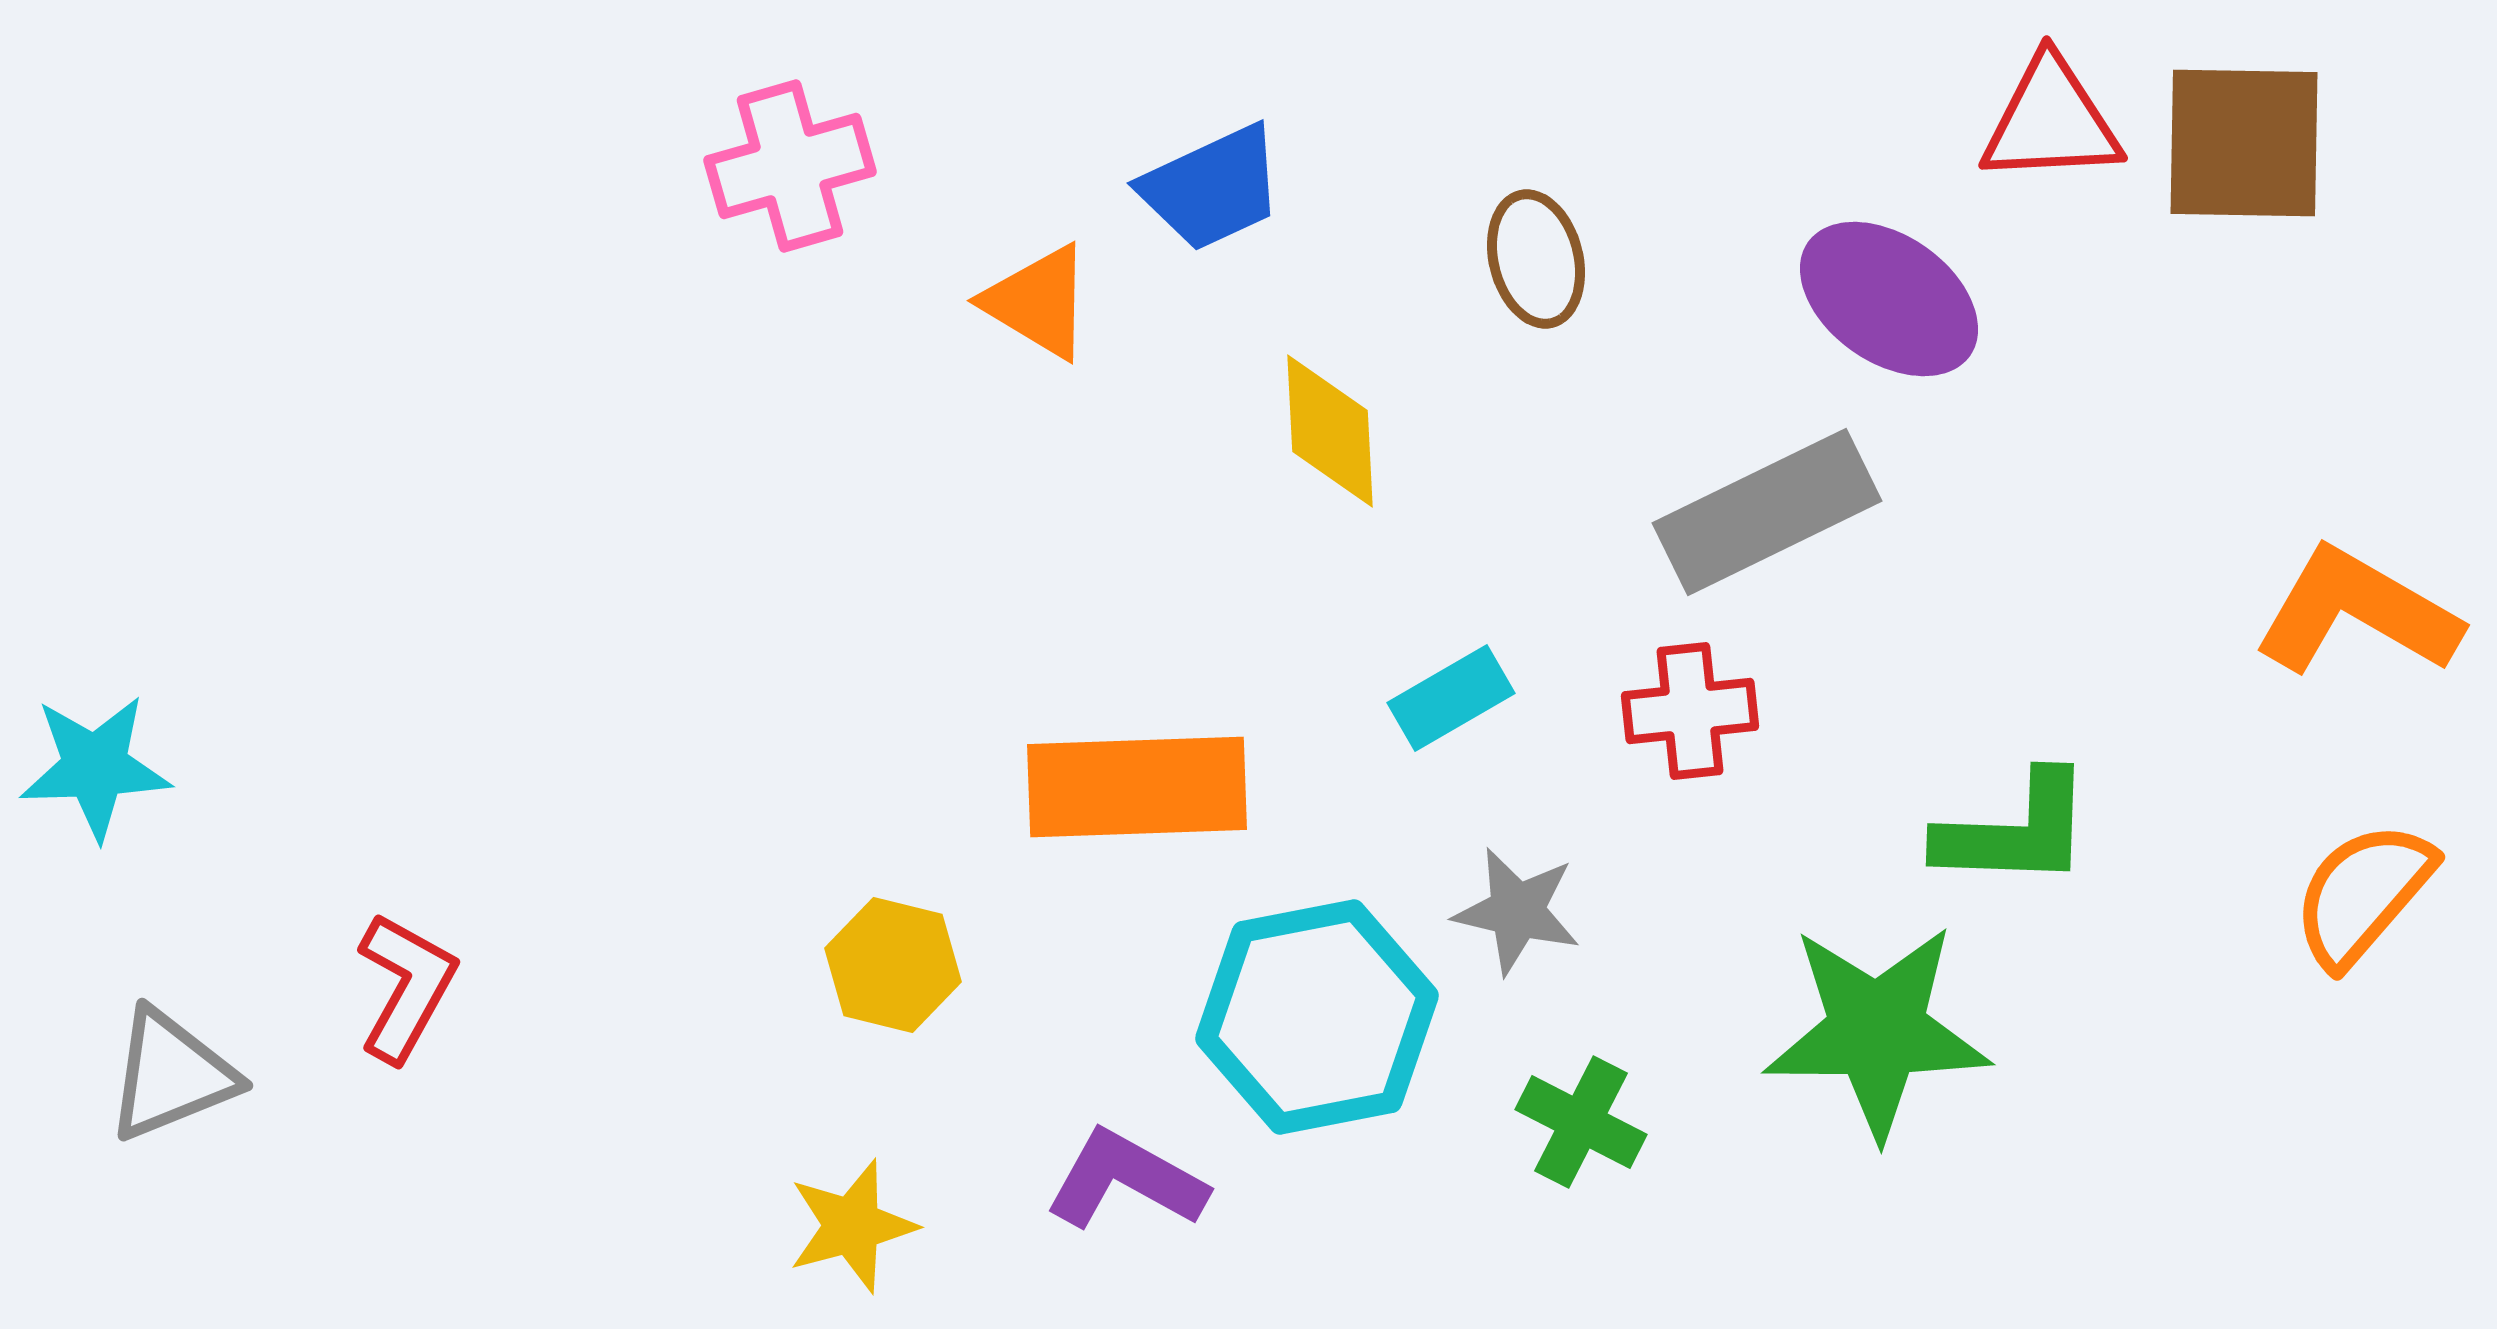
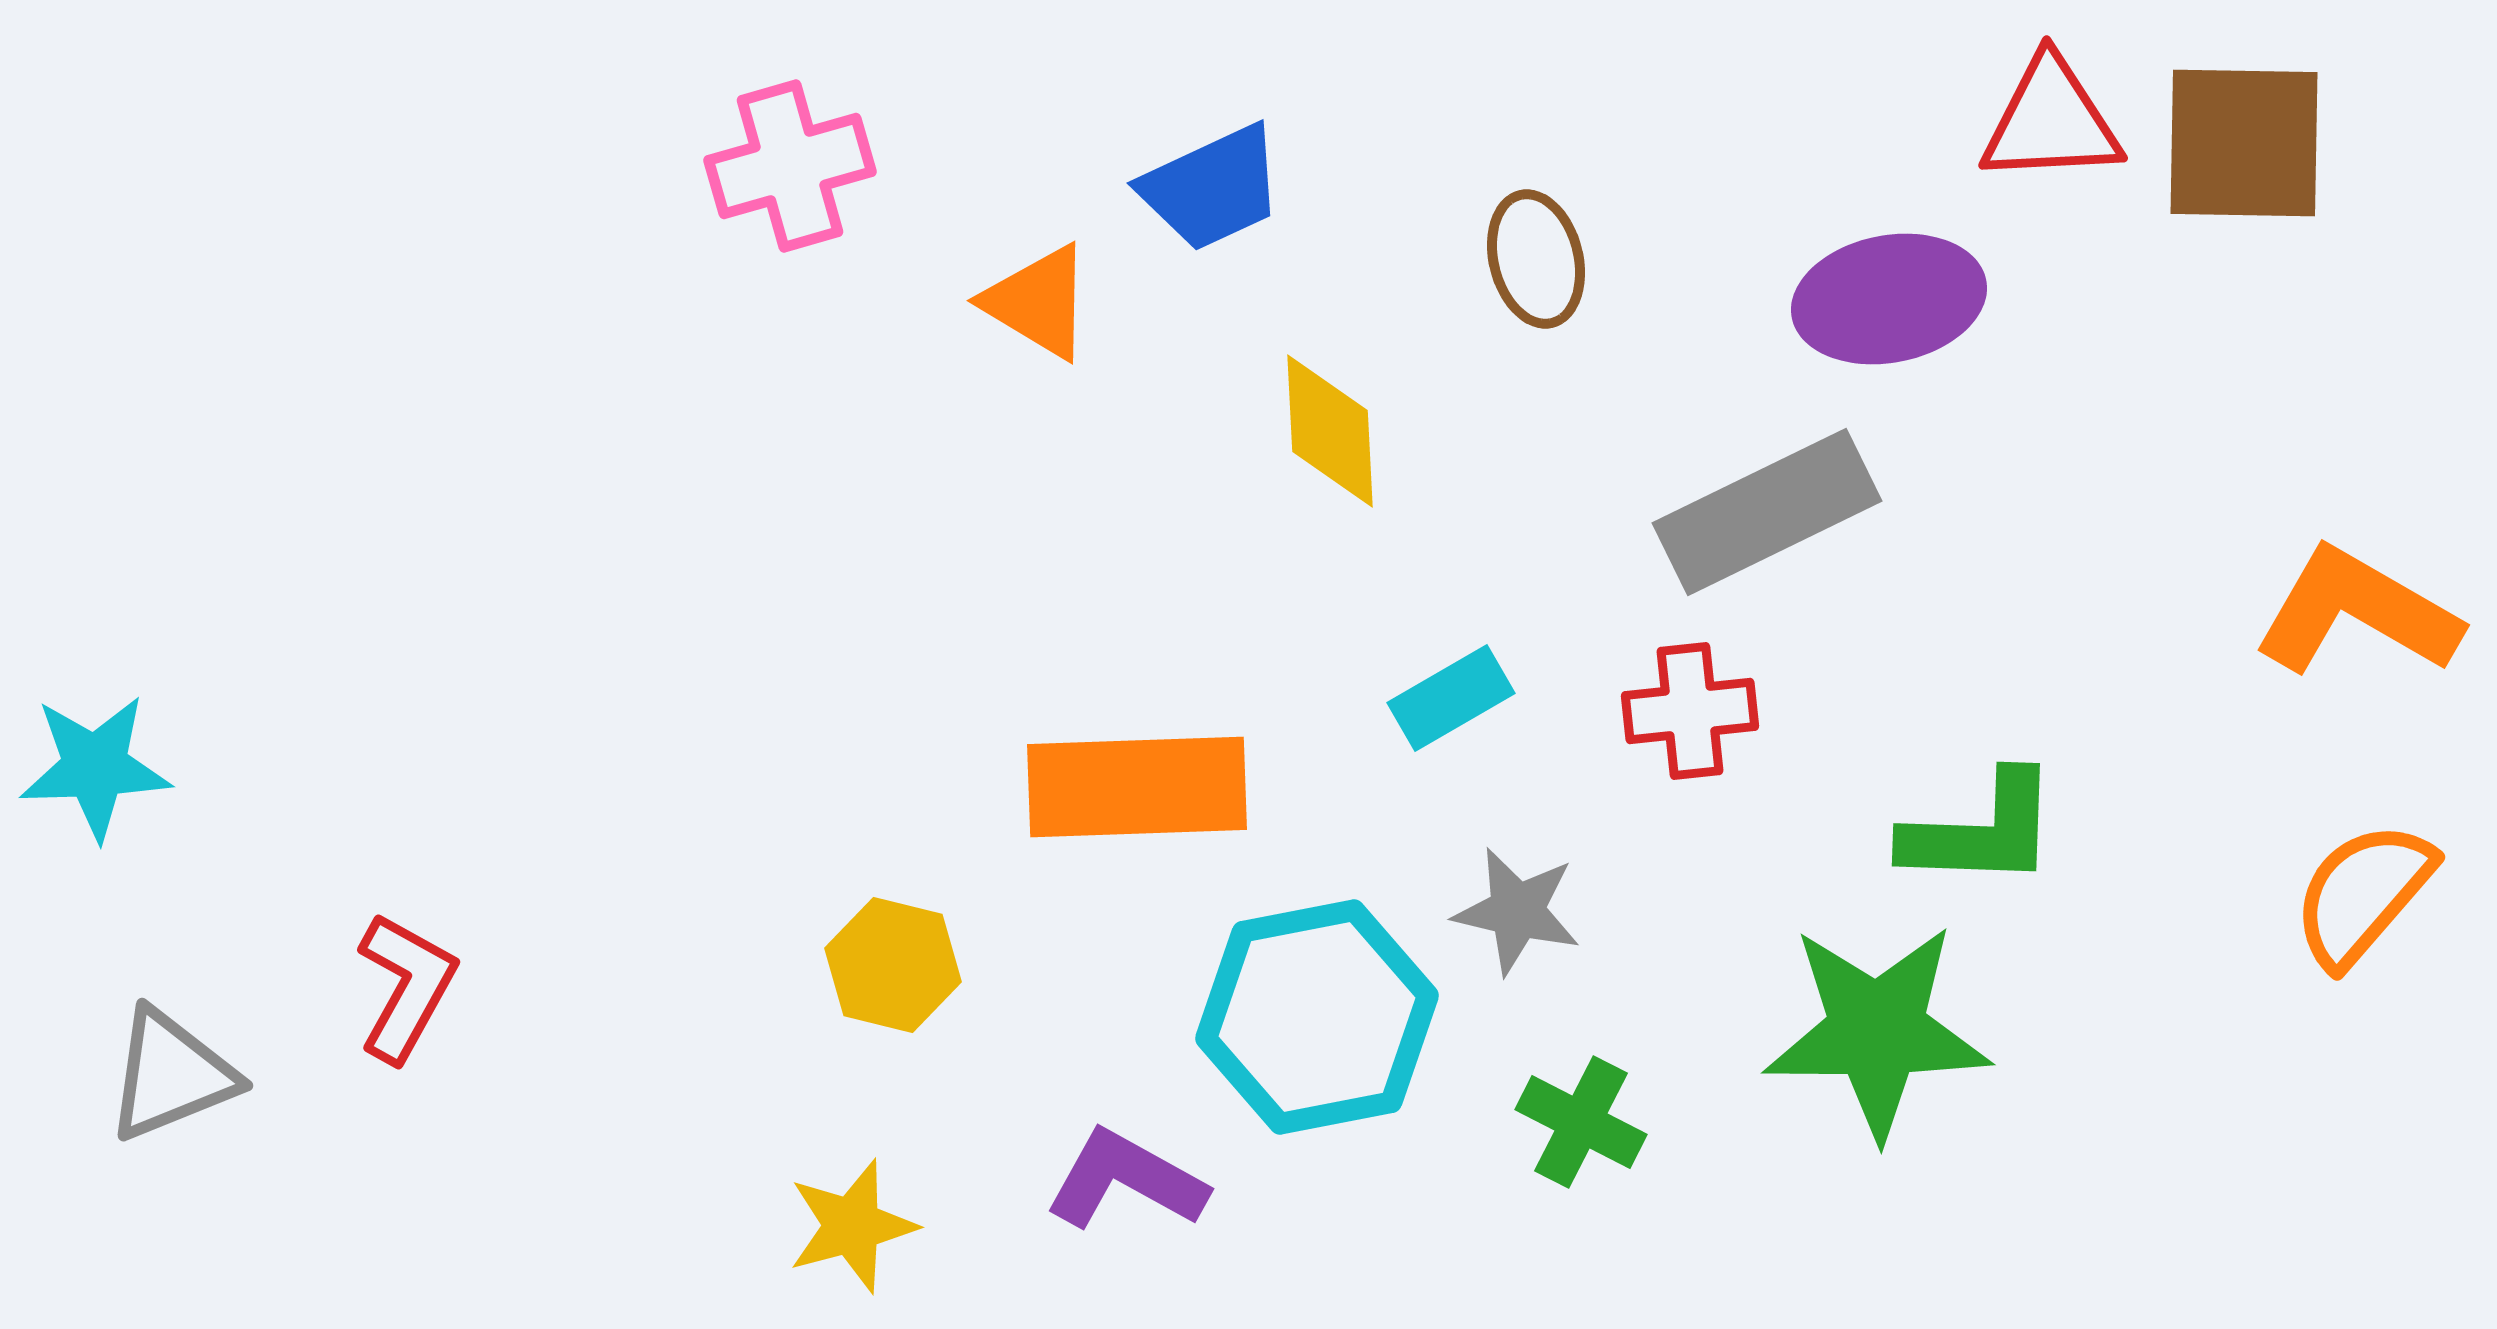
purple ellipse: rotated 46 degrees counterclockwise
green L-shape: moved 34 px left
